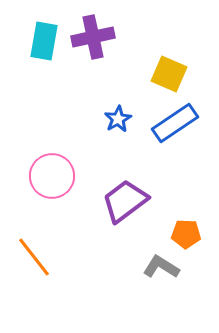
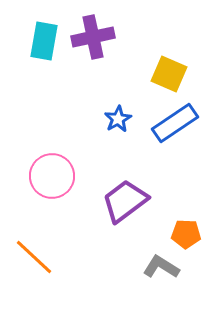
orange line: rotated 9 degrees counterclockwise
